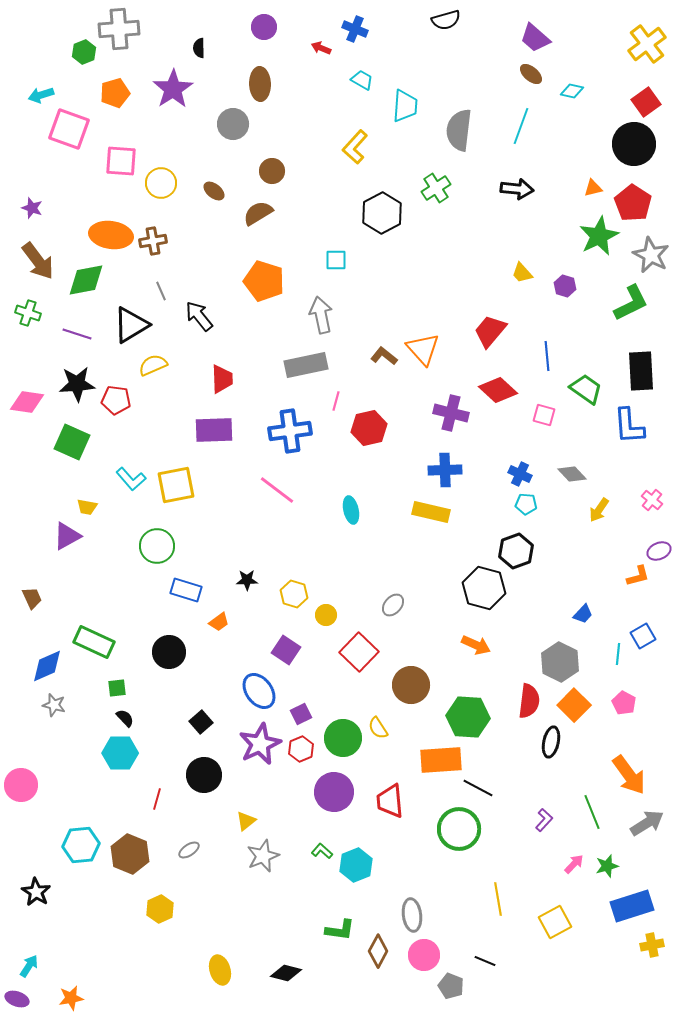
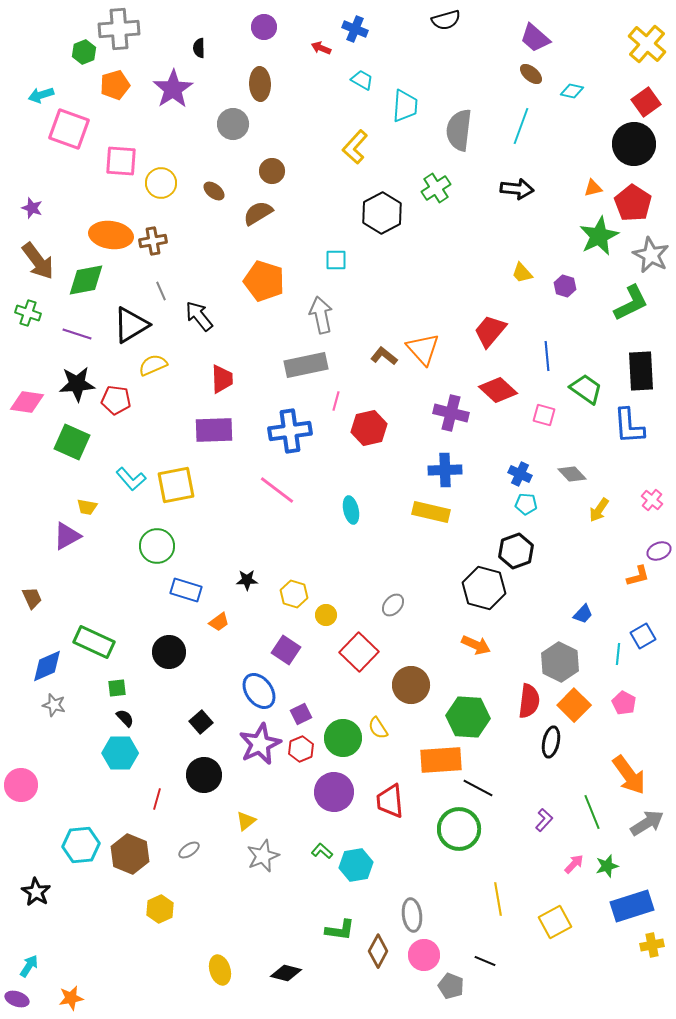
yellow cross at (647, 44): rotated 12 degrees counterclockwise
orange pentagon at (115, 93): moved 8 px up
cyan hexagon at (356, 865): rotated 12 degrees clockwise
